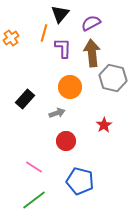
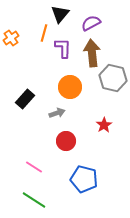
blue pentagon: moved 4 px right, 2 px up
green line: rotated 70 degrees clockwise
